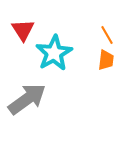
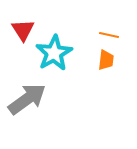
orange line: moved 2 px right; rotated 48 degrees counterclockwise
